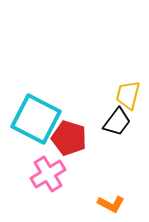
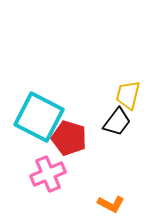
cyan square: moved 3 px right, 2 px up
pink cross: rotated 8 degrees clockwise
